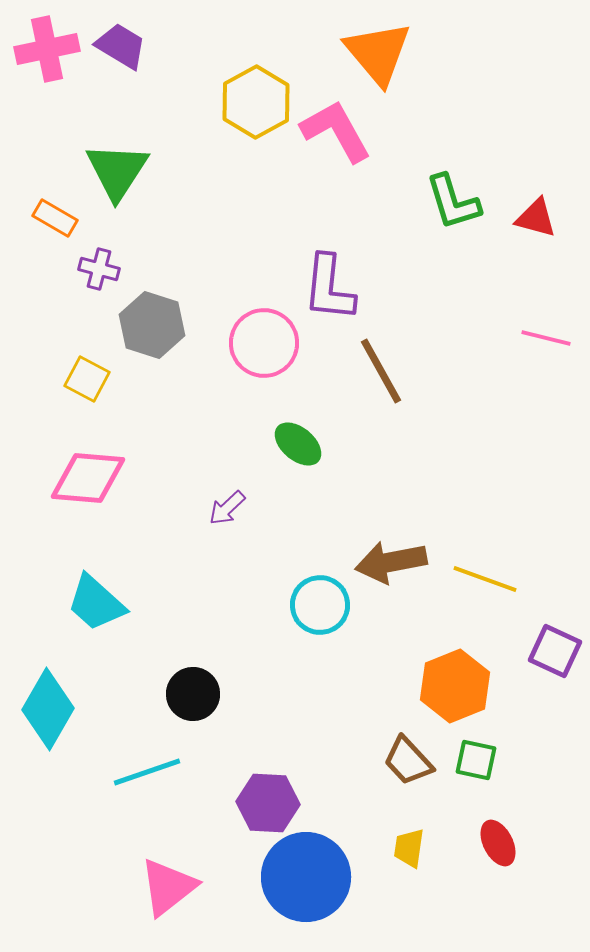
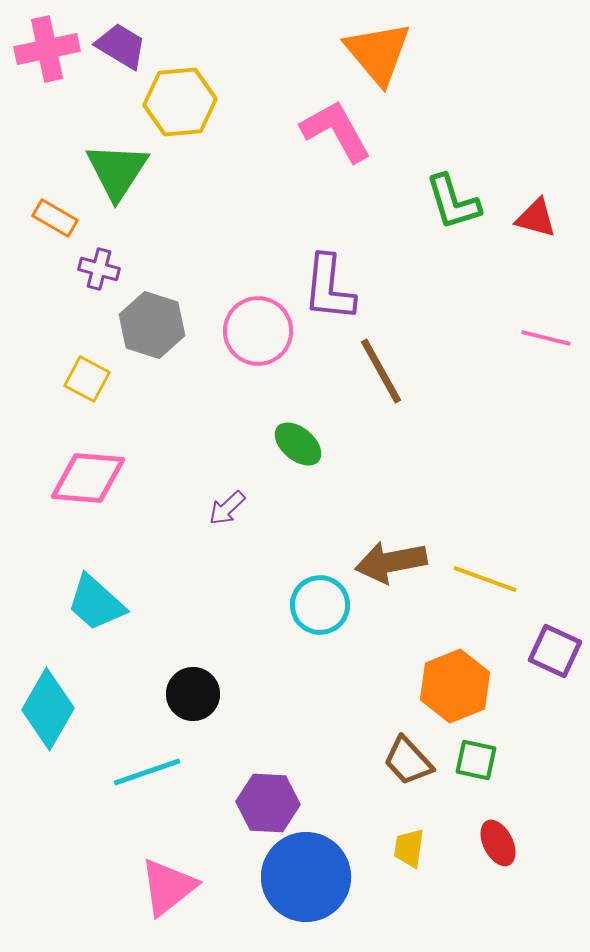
yellow hexagon: moved 76 px left; rotated 24 degrees clockwise
pink circle: moved 6 px left, 12 px up
